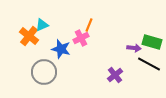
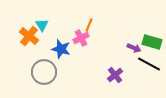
cyan triangle: rotated 40 degrees counterclockwise
purple arrow: rotated 16 degrees clockwise
